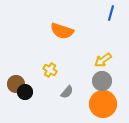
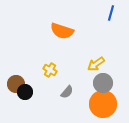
yellow arrow: moved 7 px left, 4 px down
gray circle: moved 1 px right, 2 px down
